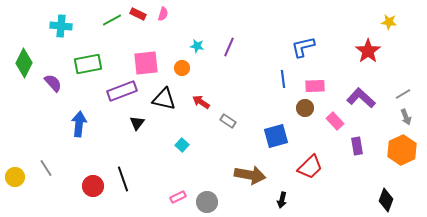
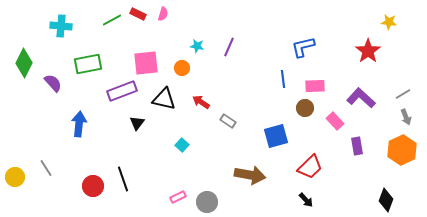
black arrow at (282, 200): moved 24 px right; rotated 56 degrees counterclockwise
